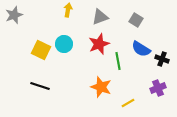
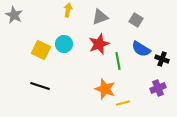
gray star: rotated 24 degrees counterclockwise
orange star: moved 4 px right, 2 px down
yellow line: moved 5 px left; rotated 16 degrees clockwise
